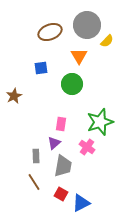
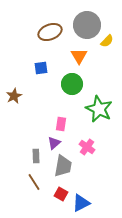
green star: moved 1 px left, 13 px up; rotated 28 degrees counterclockwise
